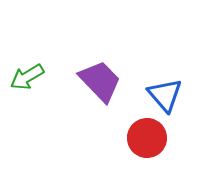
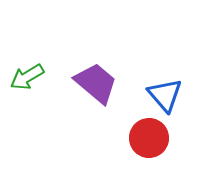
purple trapezoid: moved 4 px left, 2 px down; rotated 6 degrees counterclockwise
red circle: moved 2 px right
